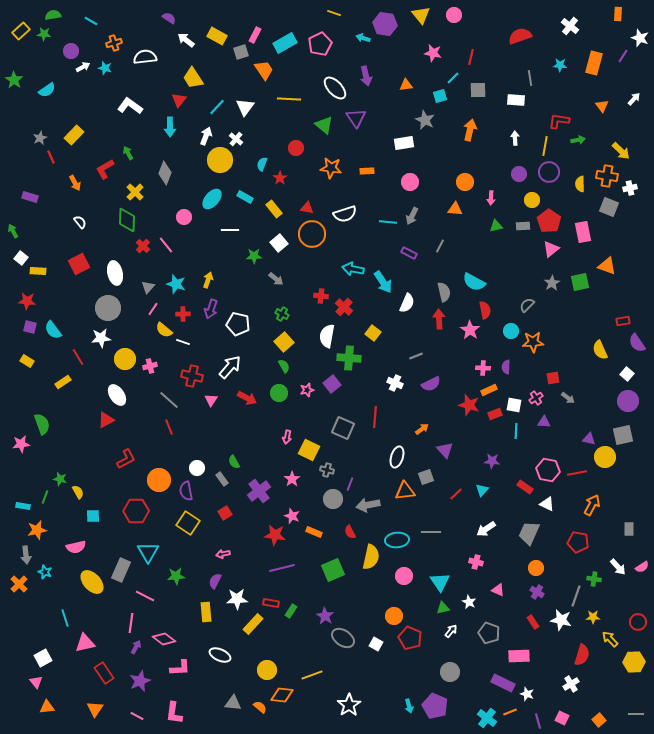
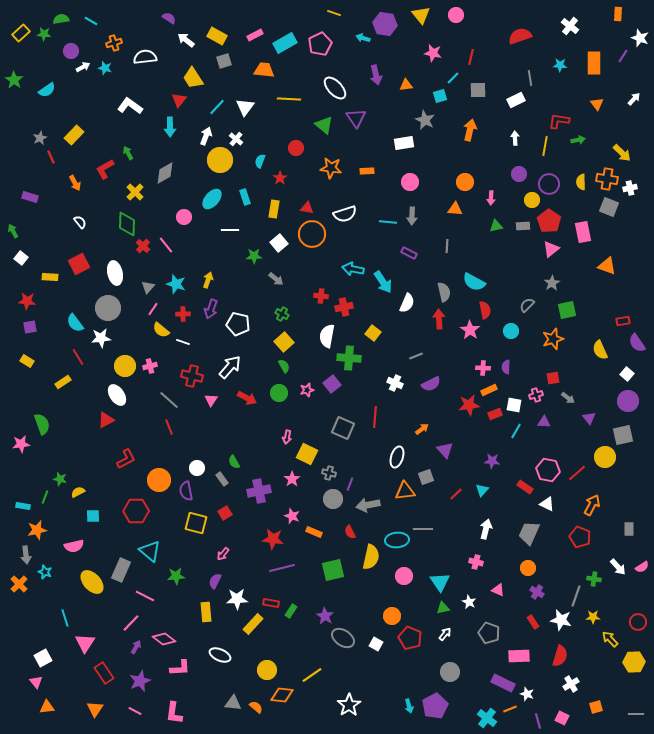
green semicircle at (53, 15): moved 8 px right, 4 px down
pink circle at (454, 15): moved 2 px right
yellow rectangle at (21, 31): moved 2 px down
pink rectangle at (255, 35): rotated 35 degrees clockwise
gray square at (241, 52): moved 17 px left, 9 px down
orange rectangle at (594, 63): rotated 15 degrees counterclockwise
orange trapezoid at (264, 70): rotated 50 degrees counterclockwise
purple arrow at (366, 76): moved 10 px right, 1 px up
white rectangle at (516, 100): rotated 30 degrees counterclockwise
orange triangle at (602, 106): moved 5 px left, 2 px up
yellow arrow at (621, 151): moved 1 px right, 2 px down
cyan semicircle at (262, 164): moved 2 px left, 3 px up
purple circle at (549, 172): moved 12 px down
gray diamond at (165, 173): rotated 40 degrees clockwise
orange cross at (607, 176): moved 3 px down
yellow semicircle at (580, 184): moved 1 px right, 2 px up
cyan rectangle at (245, 197): rotated 42 degrees clockwise
yellow rectangle at (274, 209): rotated 48 degrees clockwise
gray arrow at (412, 216): rotated 24 degrees counterclockwise
green diamond at (127, 220): moved 4 px down
gray line at (440, 246): moved 7 px right; rotated 24 degrees counterclockwise
yellow rectangle at (38, 271): moved 12 px right, 6 px down
green square at (580, 282): moved 13 px left, 28 px down
red cross at (344, 307): rotated 36 degrees clockwise
purple square at (30, 327): rotated 24 degrees counterclockwise
cyan semicircle at (53, 330): moved 22 px right, 7 px up
yellow semicircle at (164, 330): moved 3 px left
orange star at (533, 342): moved 20 px right, 3 px up; rotated 15 degrees counterclockwise
yellow circle at (125, 359): moved 7 px down
pink cross at (536, 398): moved 3 px up; rotated 16 degrees clockwise
red star at (469, 405): rotated 25 degrees counterclockwise
cyan line at (516, 431): rotated 28 degrees clockwise
purple triangle at (589, 439): moved 21 px up; rotated 40 degrees clockwise
yellow square at (309, 450): moved 2 px left, 4 px down
gray cross at (327, 470): moved 2 px right, 3 px down
red line at (577, 473): rotated 30 degrees counterclockwise
purple cross at (259, 491): rotated 25 degrees clockwise
yellow semicircle at (78, 492): rotated 88 degrees counterclockwise
yellow square at (188, 523): moved 8 px right; rotated 20 degrees counterclockwise
white arrow at (486, 529): rotated 138 degrees clockwise
gray line at (431, 532): moved 8 px left, 3 px up
red star at (275, 535): moved 2 px left, 4 px down
red pentagon at (578, 542): moved 2 px right, 5 px up; rotated 10 degrees clockwise
pink semicircle at (76, 547): moved 2 px left, 1 px up
cyan triangle at (148, 552): moved 2 px right, 1 px up; rotated 20 degrees counterclockwise
pink arrow at (223, 554): rotated 40 degrees counterclockwise
orange circle at (536, 568): moved 8 px left
green square at (333, 570): rotated 10 degrees clockwise
orange circle at (394, 616): moved 2 px left
pink line at (131, 623): rotated 36 degrees clockwise
white arrow at (451, 631): moved 6 px left, 3 px down
pink triangle at (85, 643): rotated 45 degrees counterclockwise
red semicircle at (582, 655): moved 22 px left, 1 px down
yellow line at (312, 675): rotated 15 degrees counterclockwise
purple pentagon at (435, 706): rotated 20 degrees clockwise
orange semicircle at (260, 707): moved 4 px left
orange line at (510, 712): moved 3 px up
pink line at (137, 716): moved 2 px left, 5 px up
orange square at (599, 720): moved 3 px left, 13 px up; rotated 24 degrees clockwise
